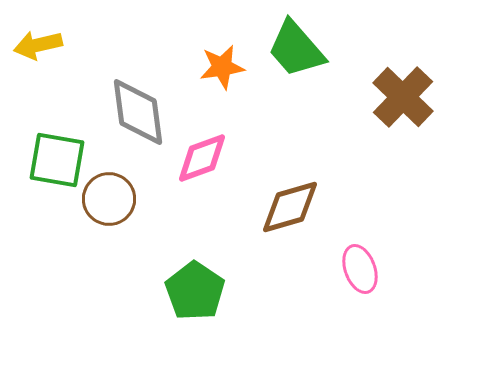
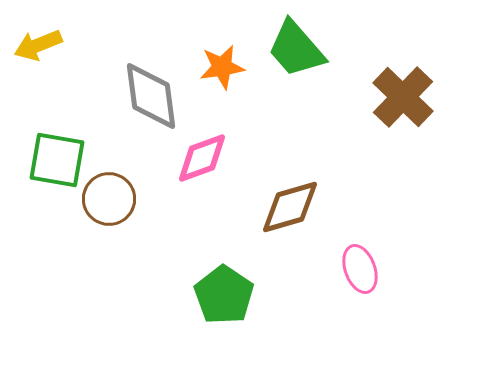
yellow arrow: rotated 9 degrees counterclockwise
gray diamond: moved 13 px right, 16 px up
green pentagon: moved 29 px right, 4 px down
